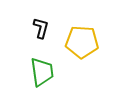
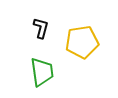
yellow pentagon: rotated 12 degrees counterclockwise
